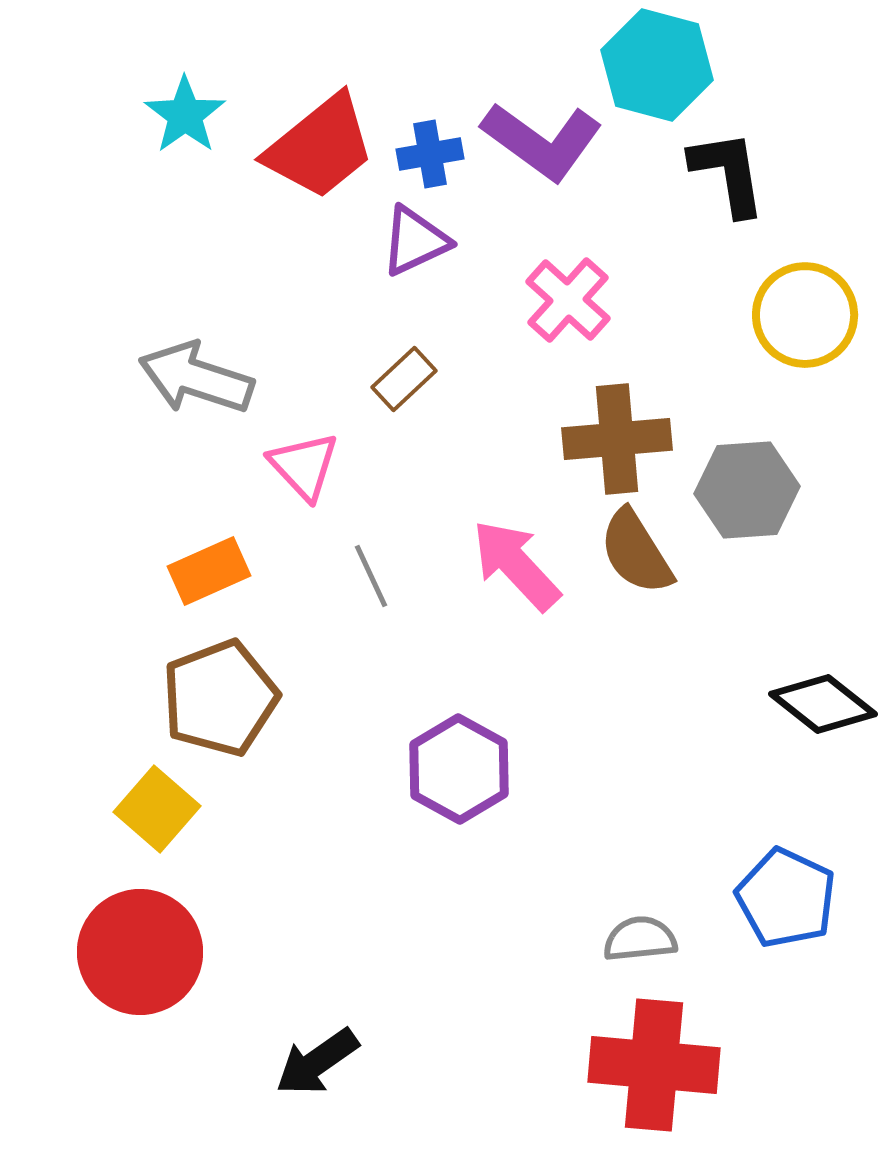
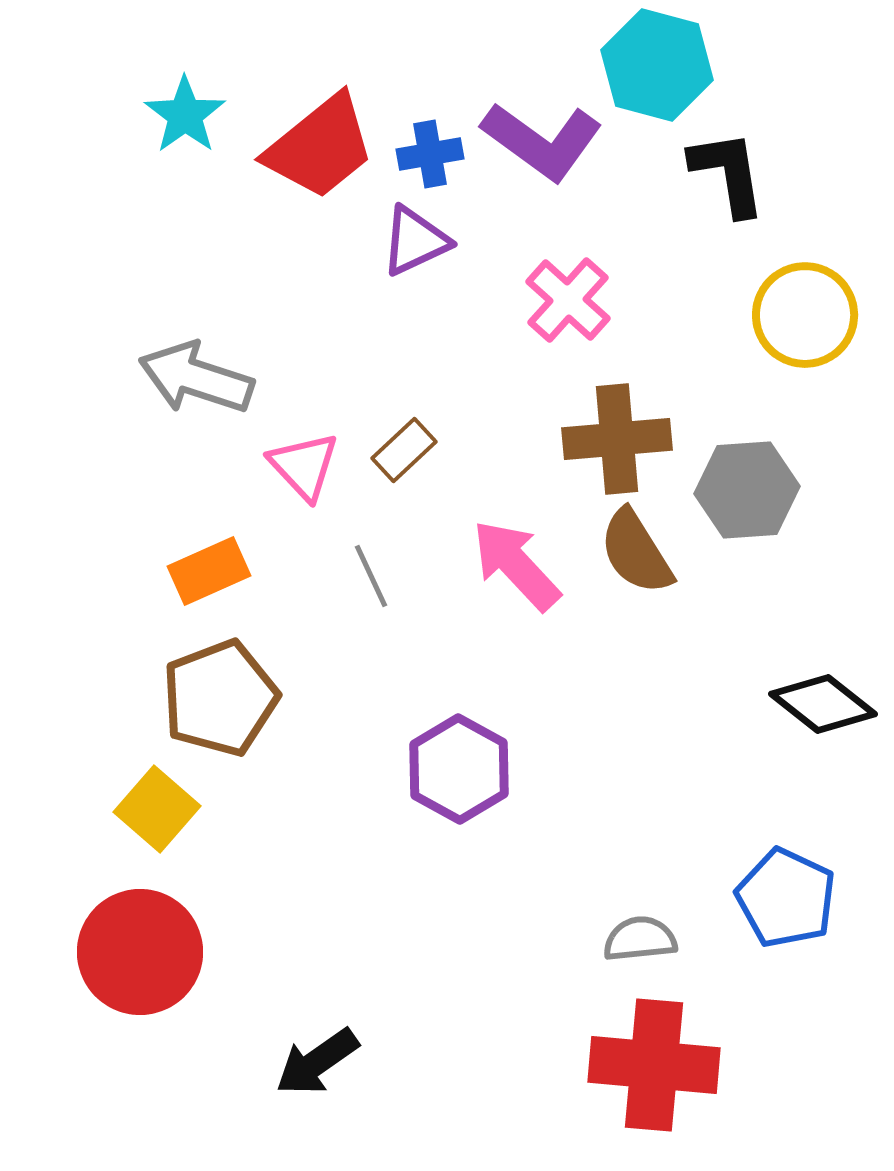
brown rectangle: moved 71 px down
